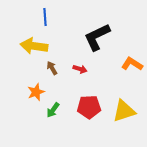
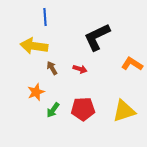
red pentagon: moved 6 px left, 2 px down
